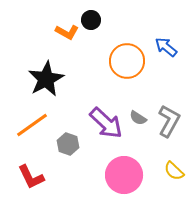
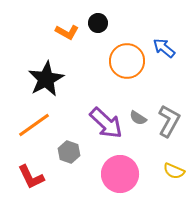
black circle: moved 7 px right, 3 px down
blue arrow: moved 2 px left, 1 px down
orange line: moved 2 px right
gray hexagon: moved 1 px right, 8 px down
yellow semicircle: rotated 20 degrees counterclockwise
pink circle: moved 4 px left, 1 px up
